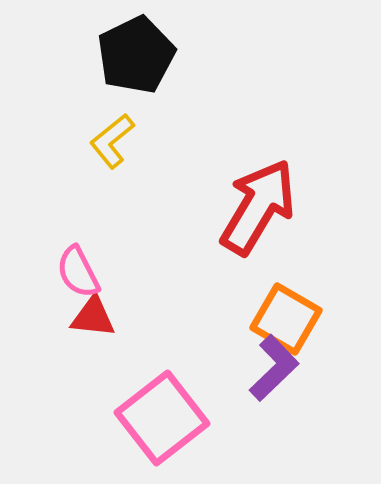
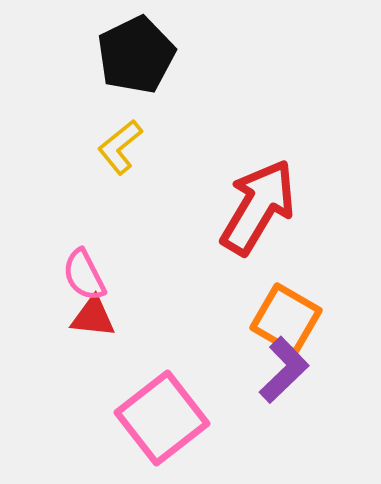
yellow L-shape: moved 8 px right, 6 px down
pink semicircle: moved 6 px right, 3 px down
purple L-shape: moved 10 px right, 2 px down
